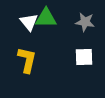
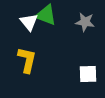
green triangle: moved 3 px up; rotated 20 degrees clockwise
white square: moved 4 px right, 17 px down
